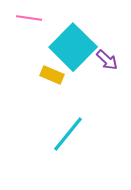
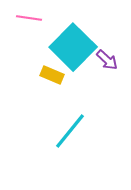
cyan line: moved 2 px right, 3 px up
